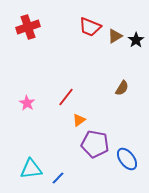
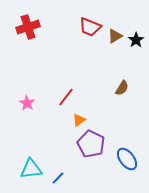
purple pentagon: moved 4 px left; rotated 16 degrees clockwise
